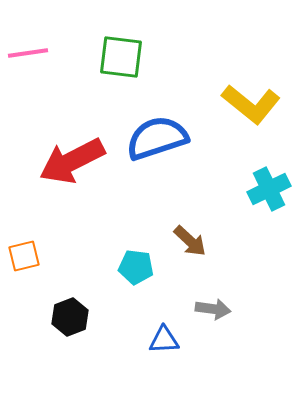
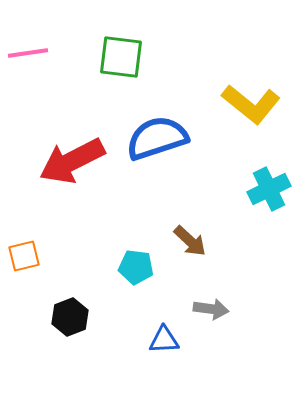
gray arrow: moved 2 px left
